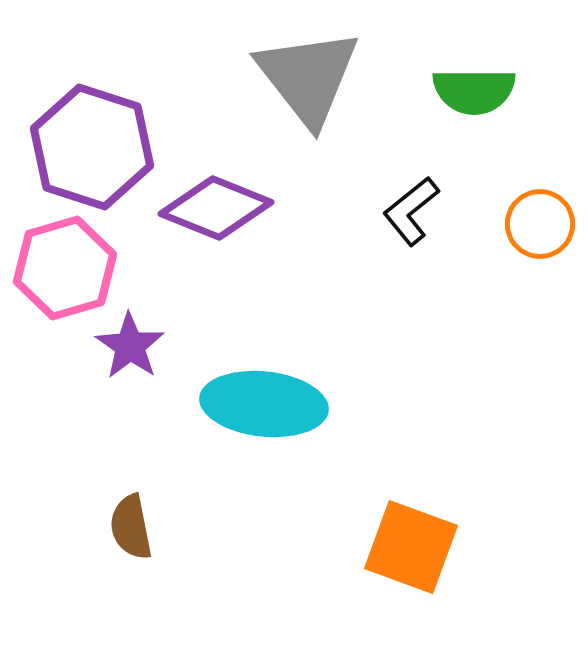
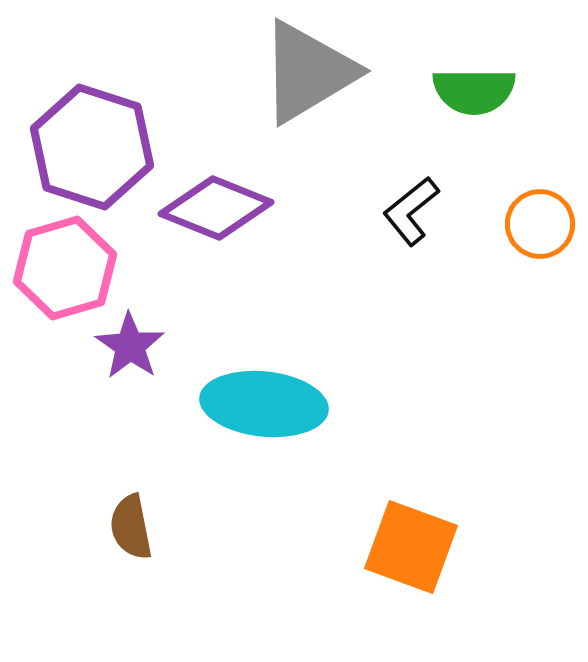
gray triangle: moved 5 px up; rotated 37 degrees clockwise
